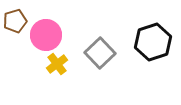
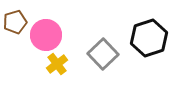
brown pentagon: moved 1 px down
black hexagon: moved 4 px left, 4 px up
gray square: moved 3 px right, 1 px down
